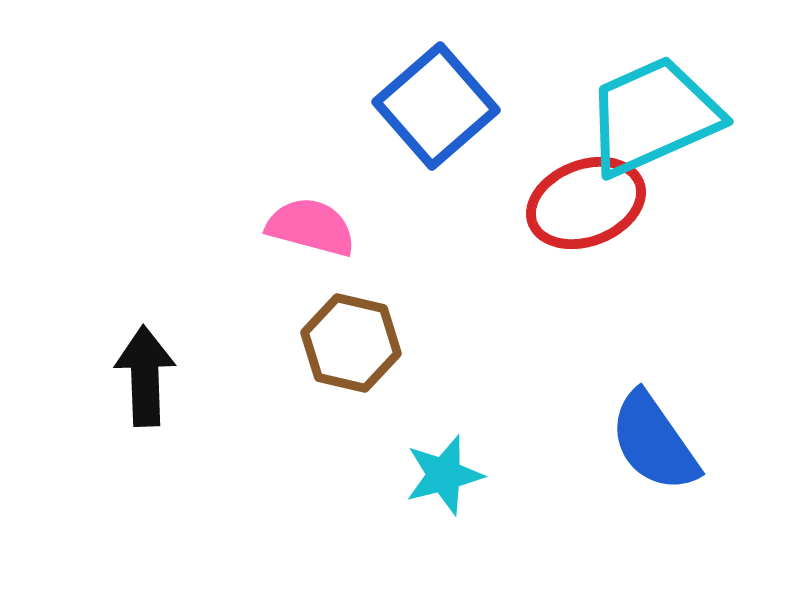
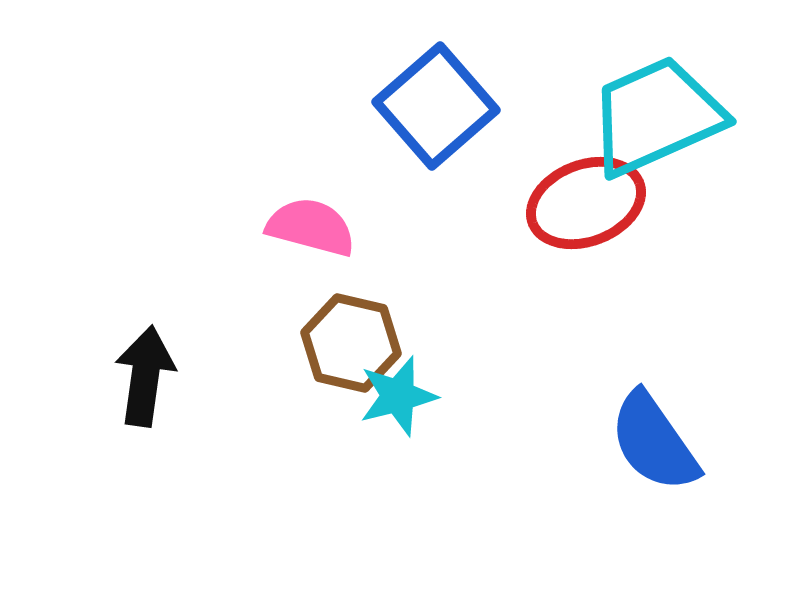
cyan trapezoid: moved 3 px right
black arrow: rotated 10 degrees clockwise
cyan star: moved 46 px left, 79 px up
